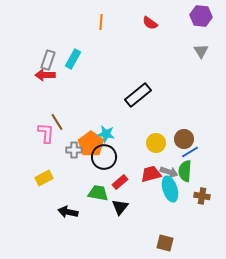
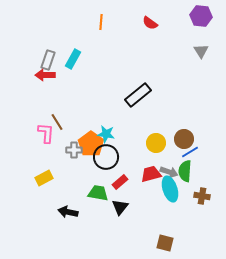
black circle: moved 2 px right
